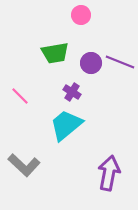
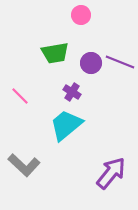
purple arrow: moved 2 px right; rotated 28 degrees clockwise
